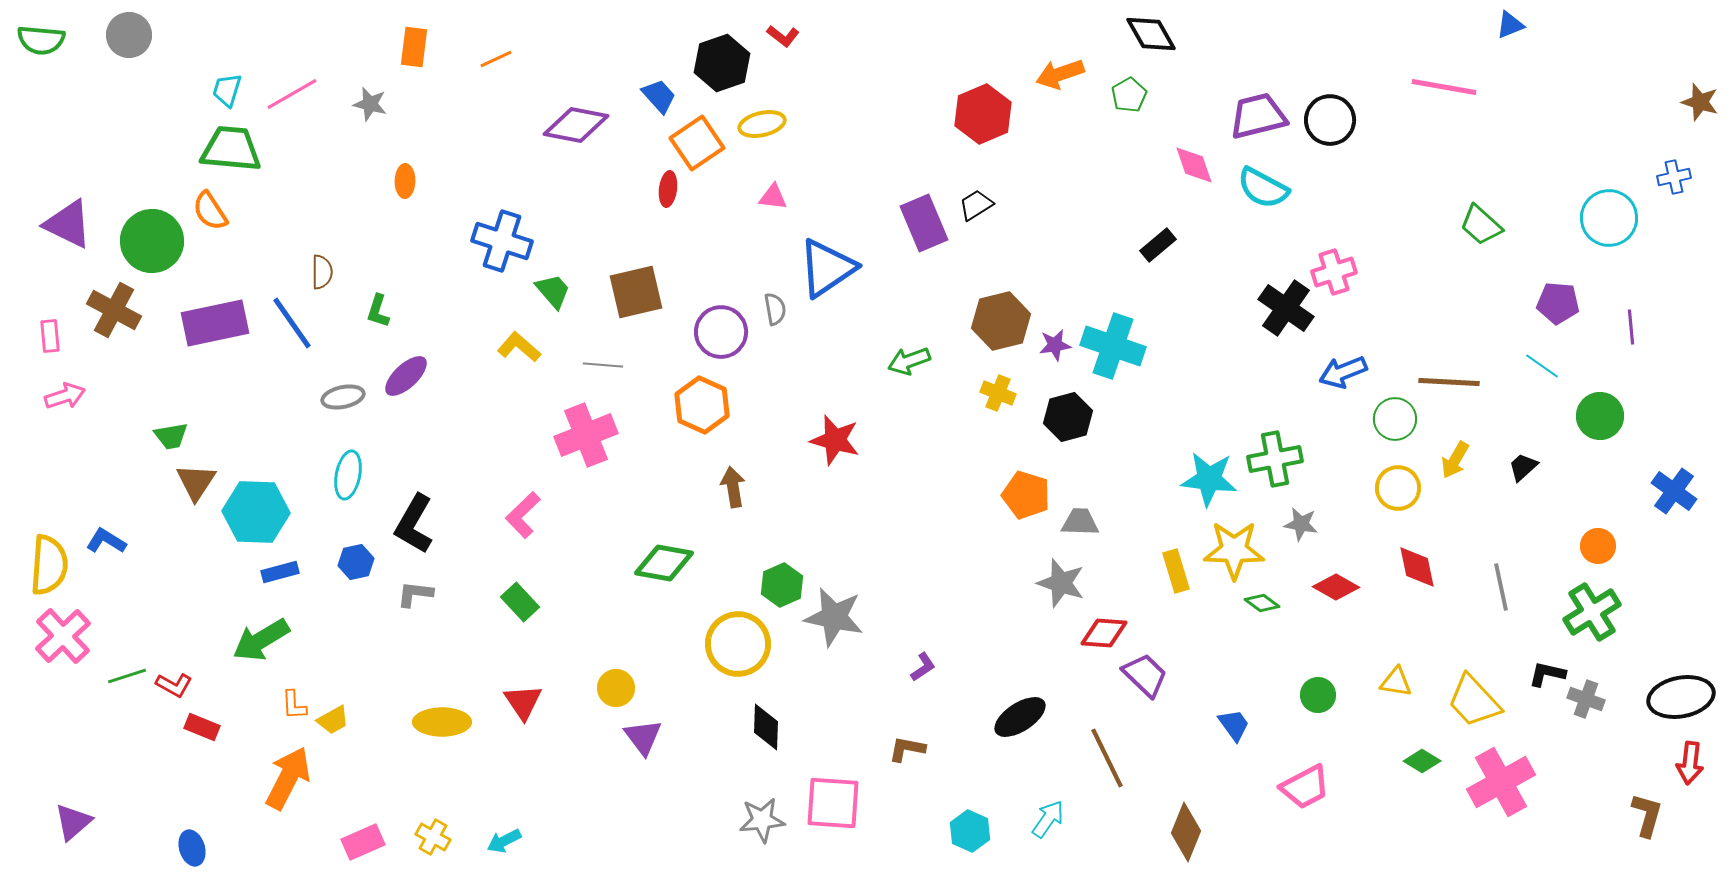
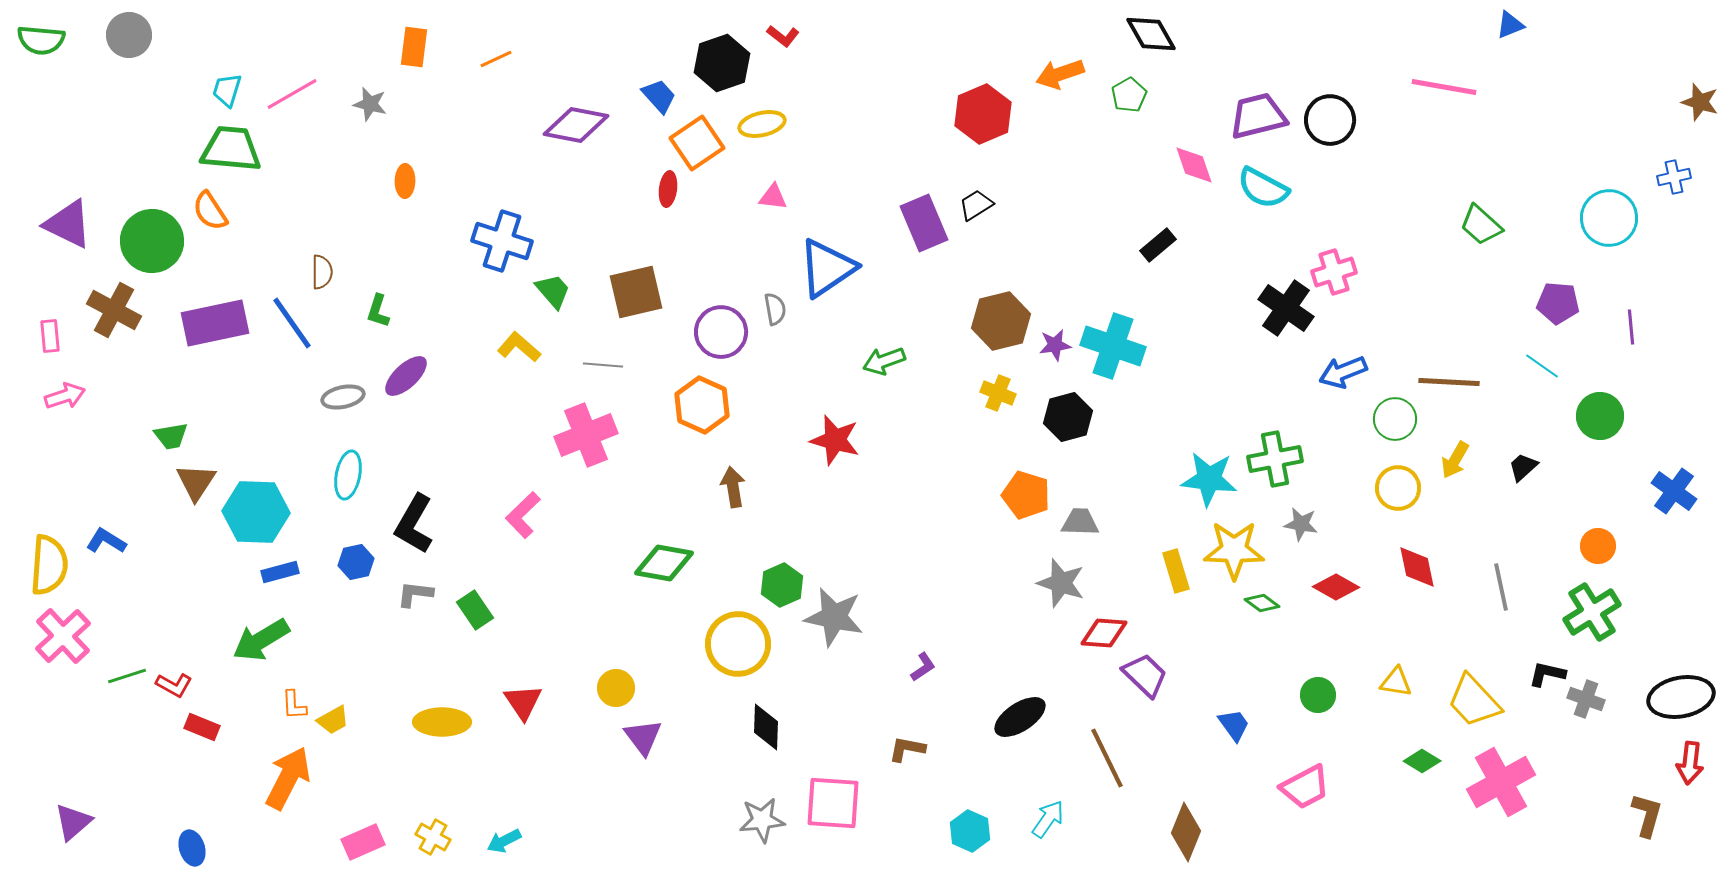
green arrow at (909, 361): moved 25 px left
green rectangle at (520, 602): moved 45 px left, 8 px down; rotated 9 degrees clockwise
